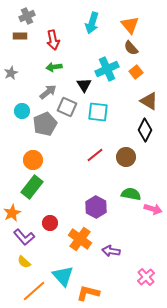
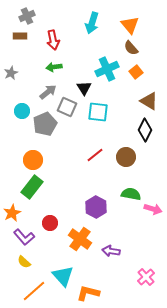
black triangle: moved 3 px down
